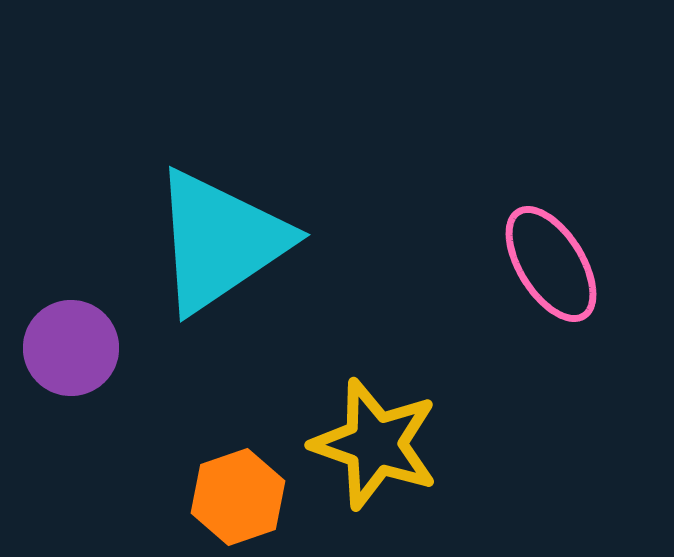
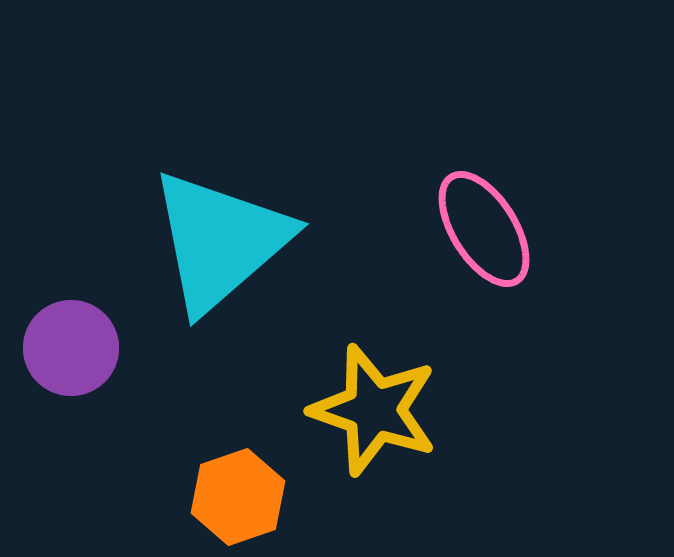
cyan triangle: rotated 7 degrees counterclockwise
pink ellipse: moved 67 px left, 35 px up
yellow star: moved 1 px left, 34 px up
